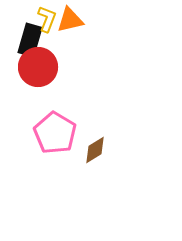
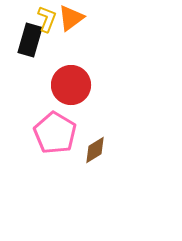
orange triangle: moved 1 px right, 2 px up; rotated 24 degrees counterclockwise
red circle: moved 33 px right, 18 px down
